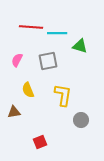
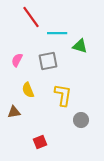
red line: moved 10 px up; rotated 50 degrees clockwise
